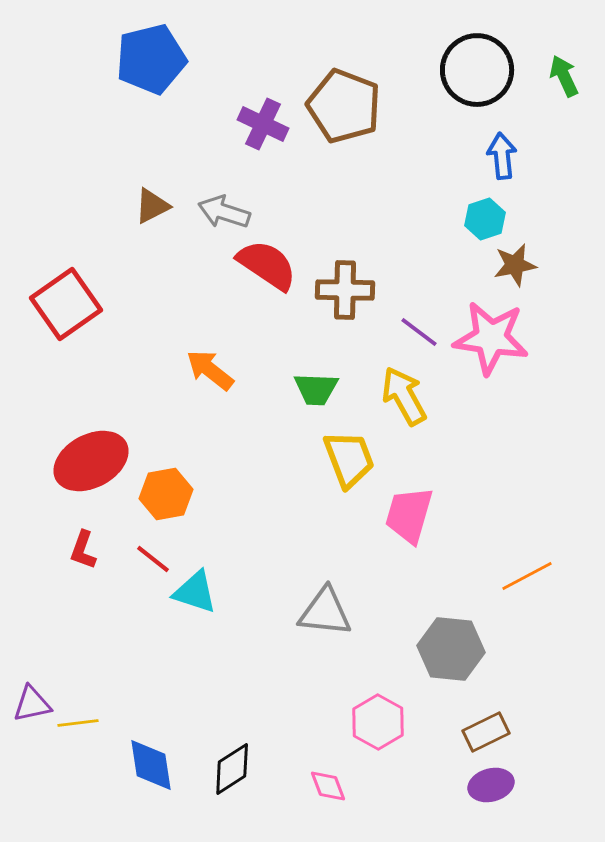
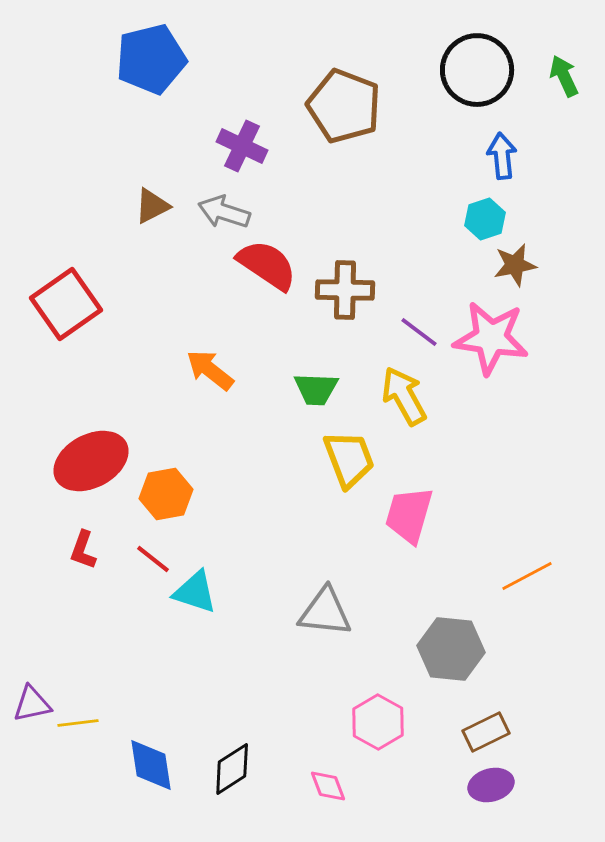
purple cross: moved 21 px left, 22 px down
